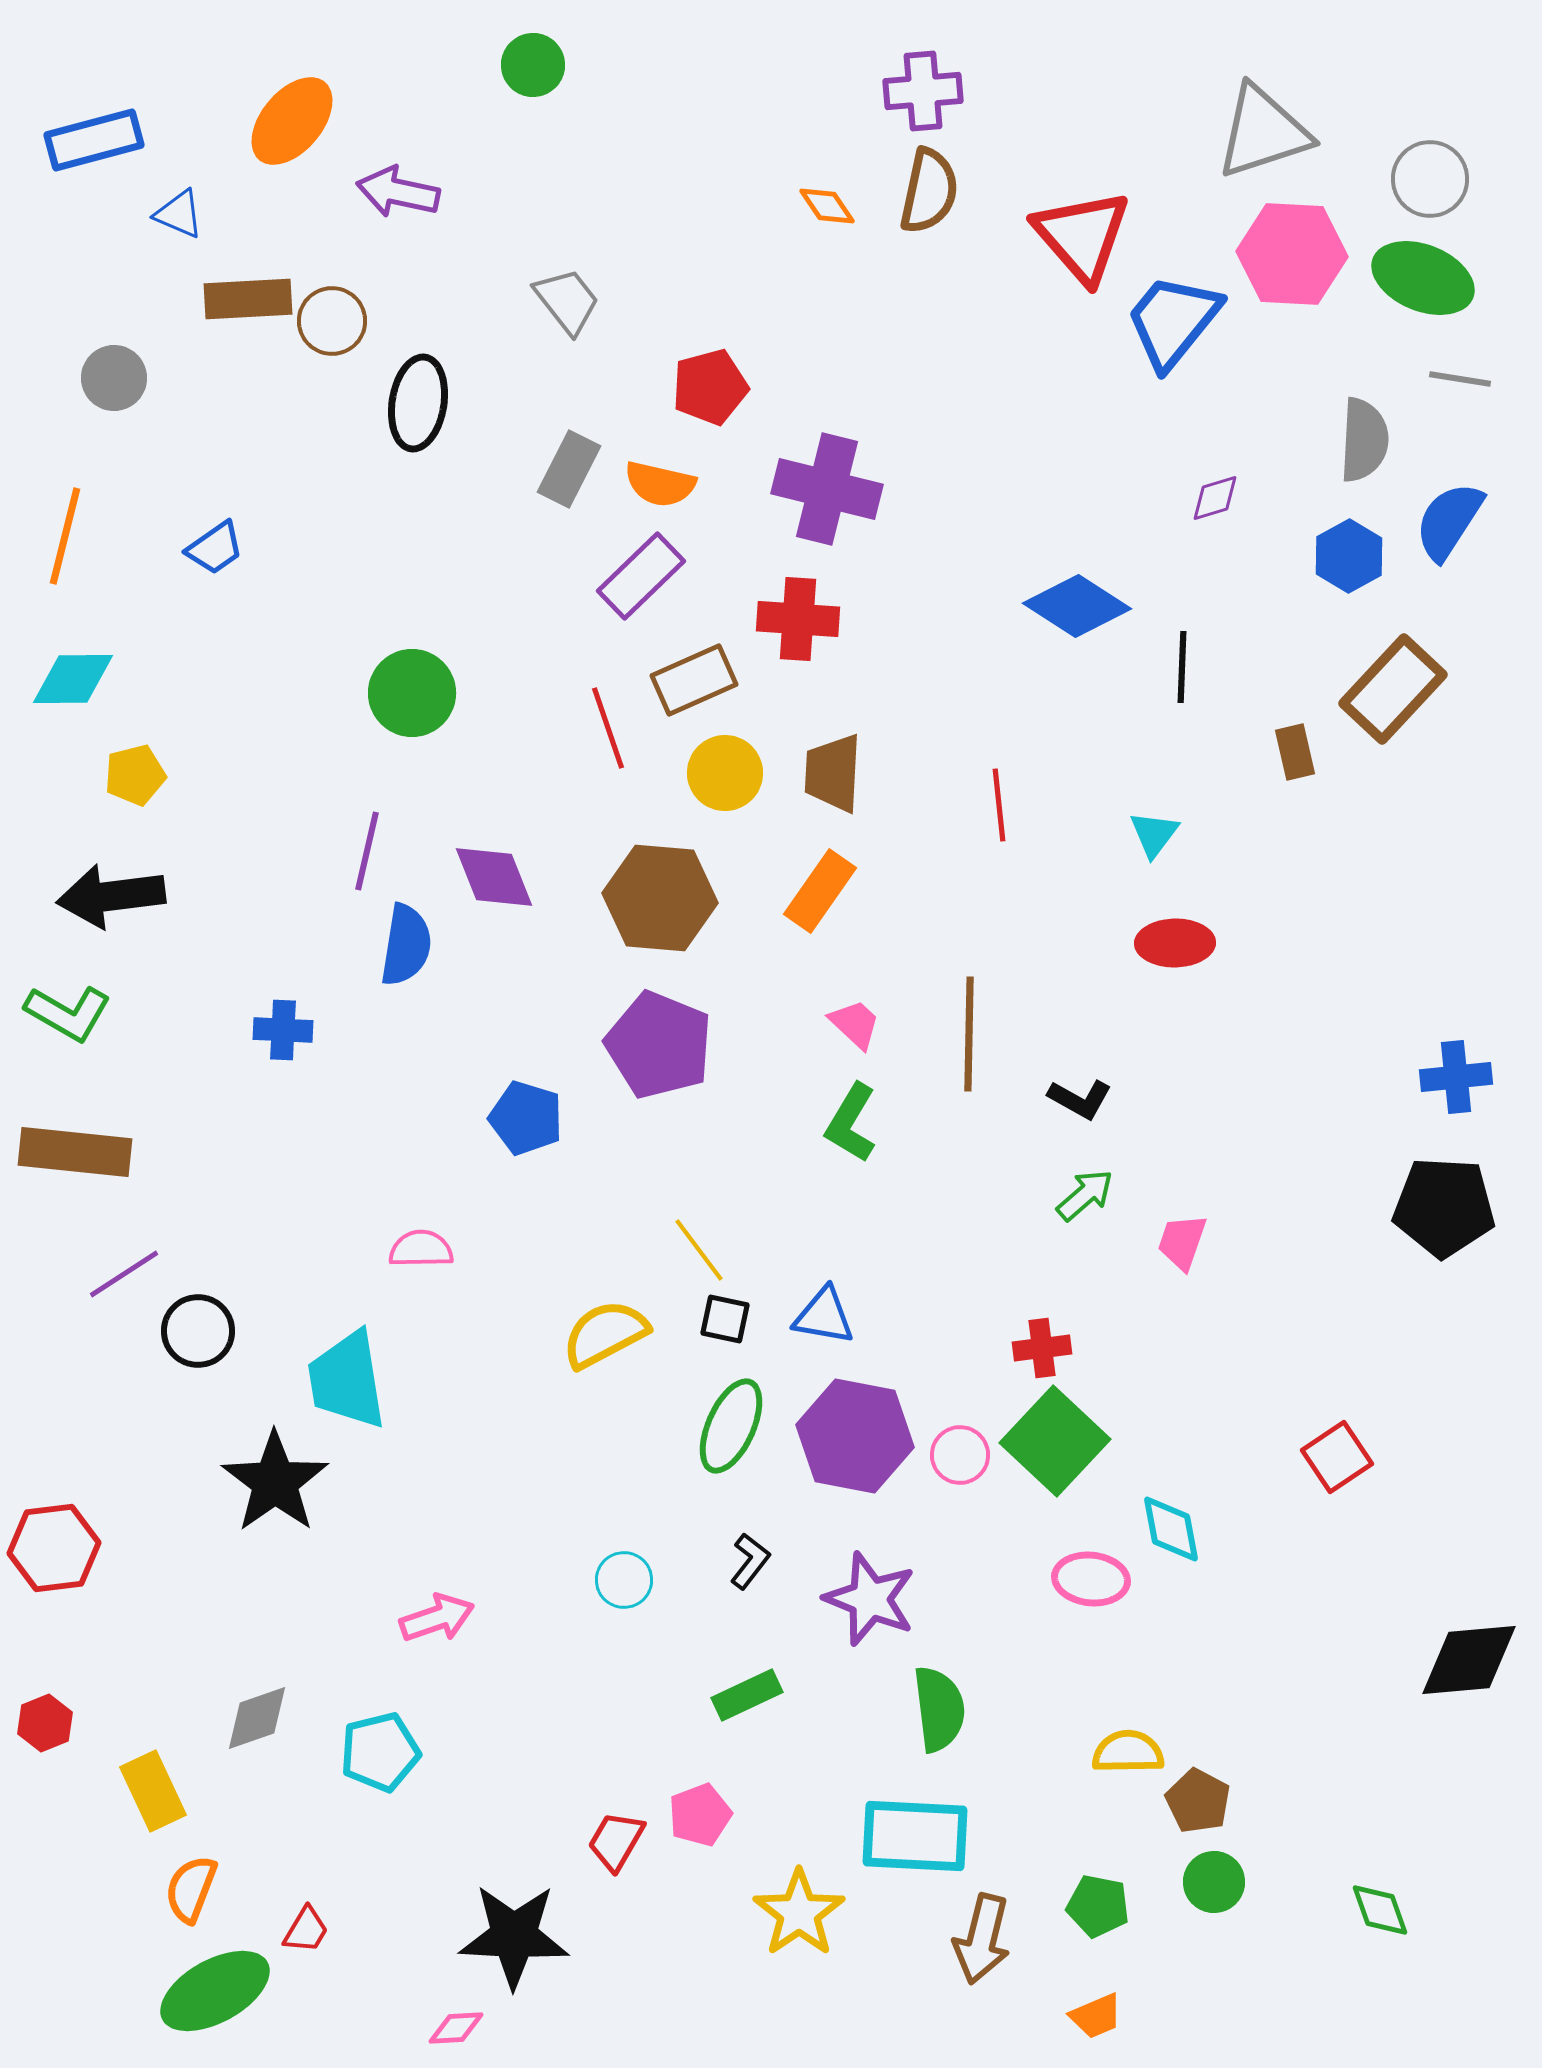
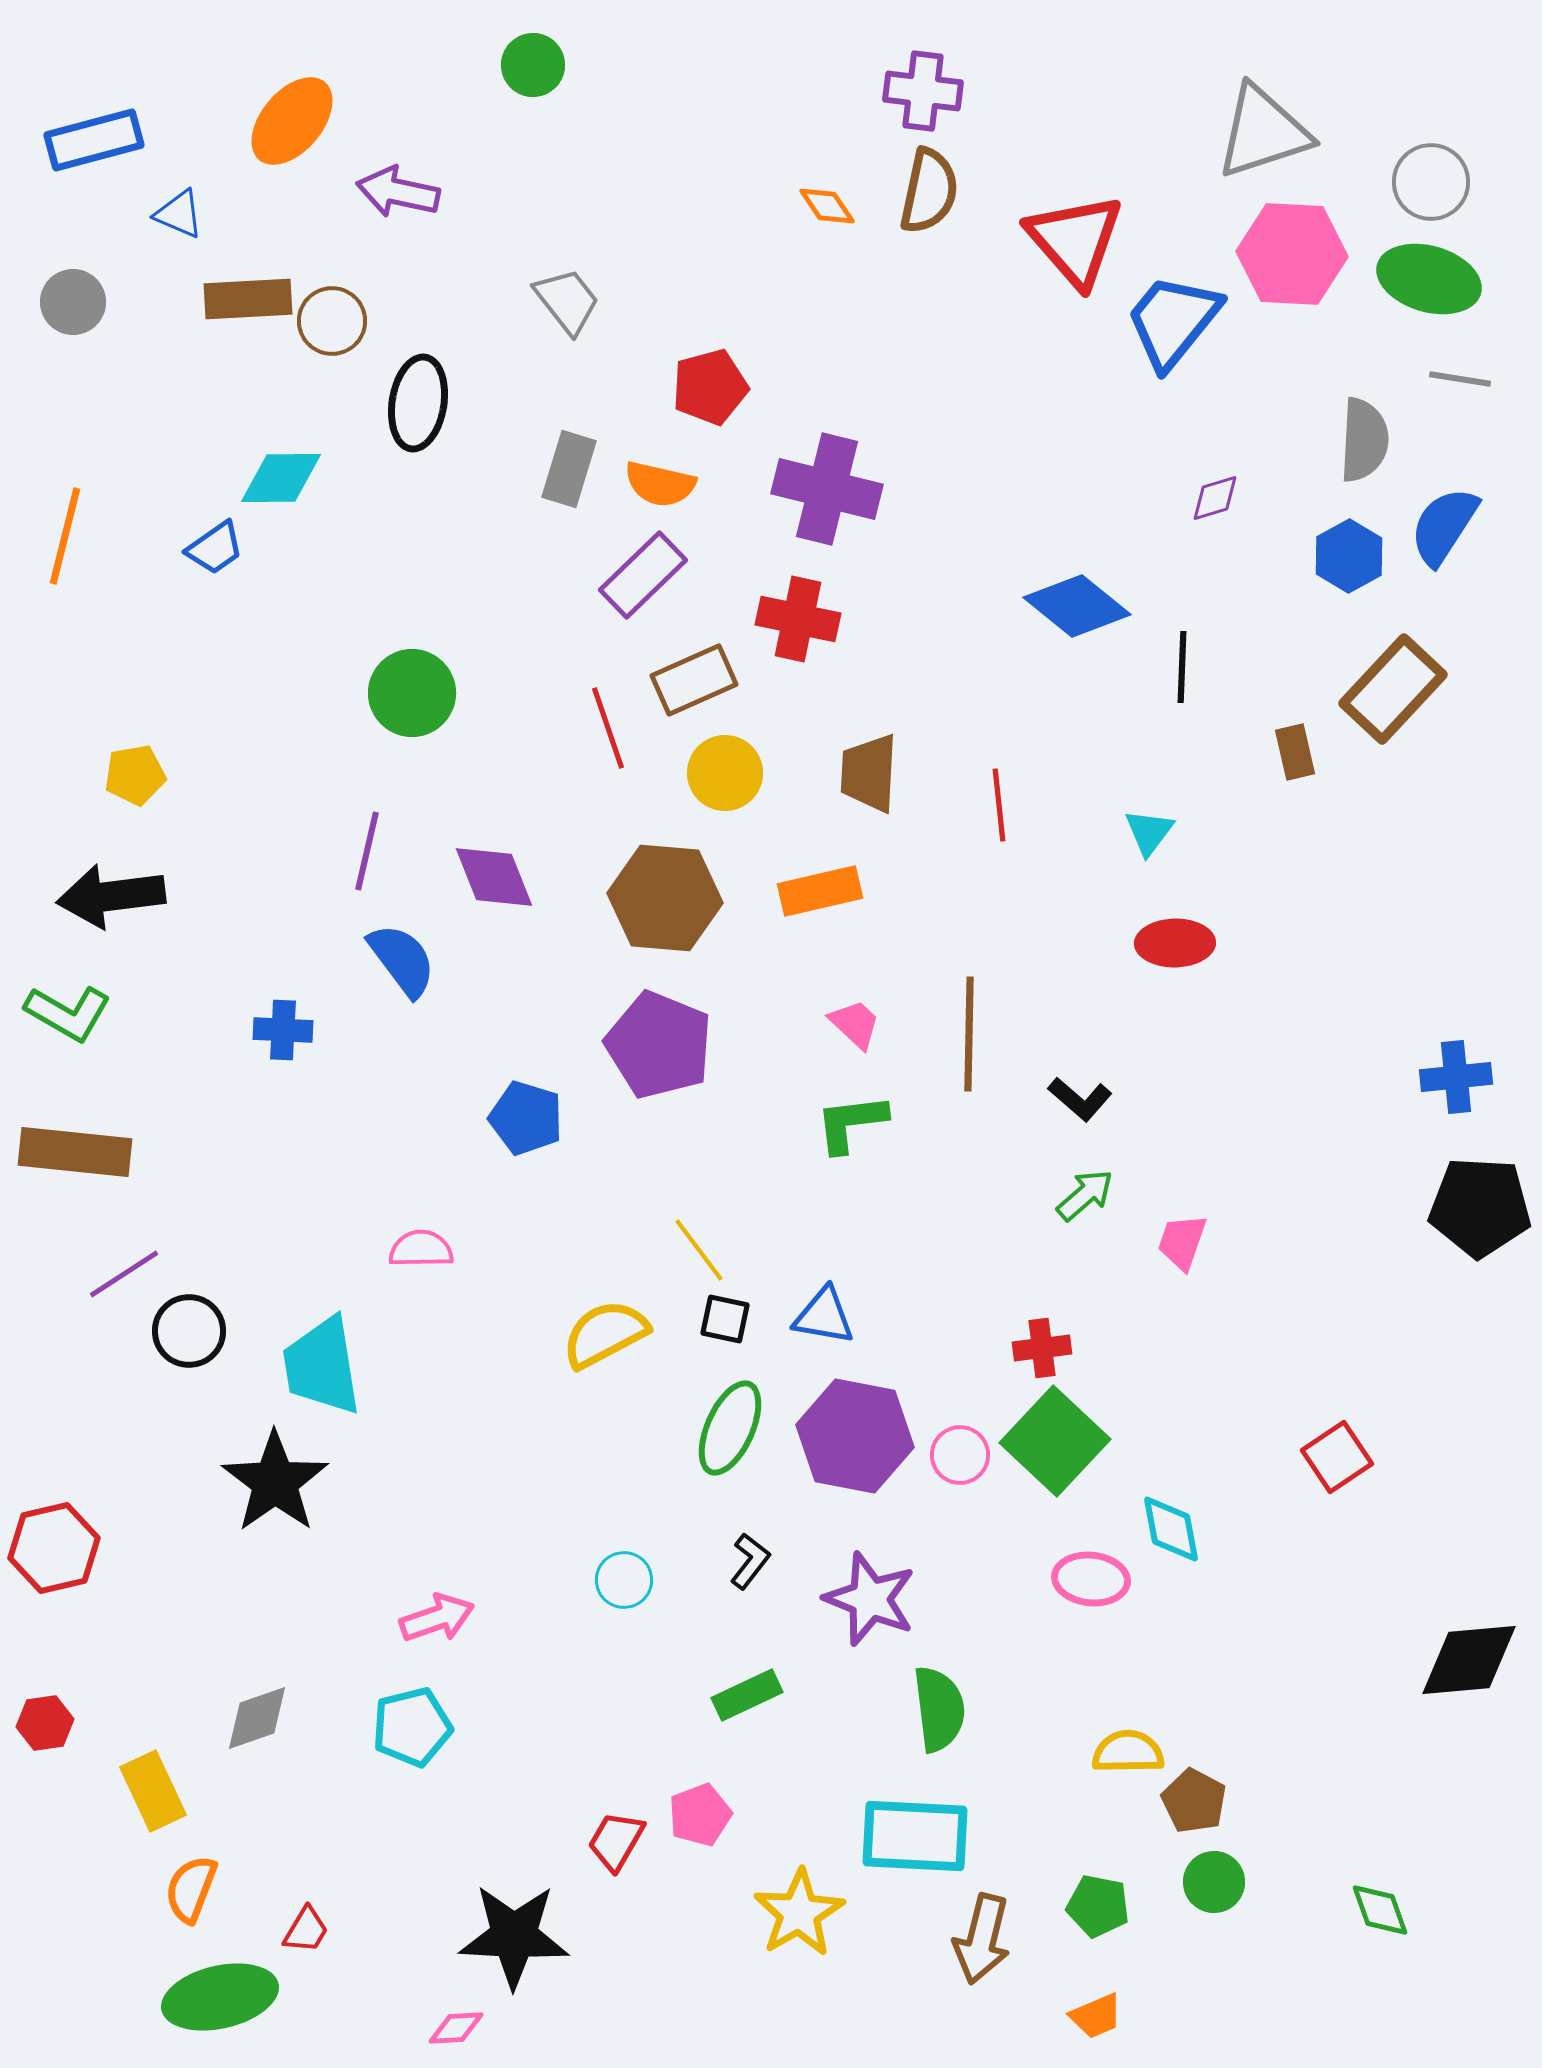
purple cross at (923, 91): rotated 12 degrees clockwise
gray circle at (1430, 179): moved 1 px right, 3 px down
red triangle at (1082, 236): moved 7 px left, 4 px down
green ellipse at (1423, 278): moved 6 px right, 1 px down; rotated 6 degrees counterclockwise
gray circle at (114, 378): moved 41 px left, 76 px up
gray rectangle at (569, 469): rotated 10 degrees counterclockwise
blue semicircle at (1449, 521): moved 5 px left, 5 px down
purple rectangle at (641, 576): moved 2 px right, 1 px up
blue diamond at (1077, 606): rotated 6 degrees clockwise
red cross at (798, 619): rotated 8 degrees clockwise
cyan diamond at (73, 679): moved 208 px right, 201 px up
brown trapezoid at (833, 773): moved 36 px right
yellow pentagon at (135, 775): rotated 4 degrees clockwise
cyan triangle at (1154, 834): moved 5 px left, 2 px up
orange rectangle at (820, 891): rotated 42 degrees clockwise
brown hexagon at (660, 898): moved 5 px right
blue semicircle at (406, 945): moved 4 px left, 15 px down; rotated 46 degrees counterclockwise
black L-shape at (1080, 1099): rotated 12 degrees clockwise
green L-shape at (851, 1123): rotated 52 degrees clockwise
black pentagon at (1444, 1207): moved 36 px right
black circle at (198, 1331): moved 9 px left
cyan trapezoid at (347, 1380): moved 25 px left, 14 px up
green ellipse at (731, 1426): moved 1 px left, 2 px down
red hexagon at (54, 1548): rotated 6 degrees counterclockwise
red hexagon at (45, 1723): rotated 14 degrees clockwise
cyan pentagon at (380, 1752): moved 32 px right, 25 px up
brown pentagon at (1198, 1801): moved 4 px left
yellow star at (799, 1913): rotated 4 degrees clockwise
green ellipse at (215, 1991): moved 5 px right, 6 px down; rotated 16 degrees clockwise
